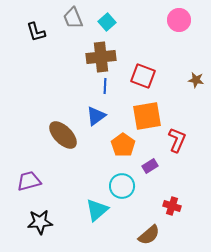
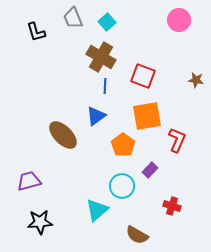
brown cross: rotated 36 degrees clockwise
purple rectangle: moved 4 px down; rotated 14 degrees counterclockwise
brown semicircle: moved 12 px left; rotated 70 degrees clockwise
